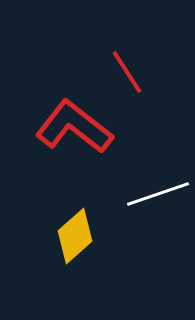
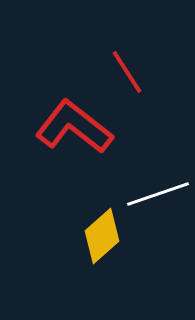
yellow diamond: moved 27 px right
